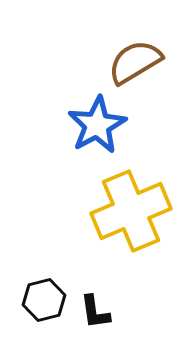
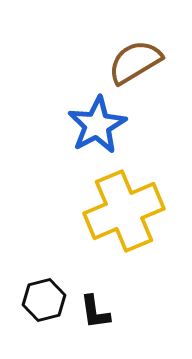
yellow cross: moved 7 px left
